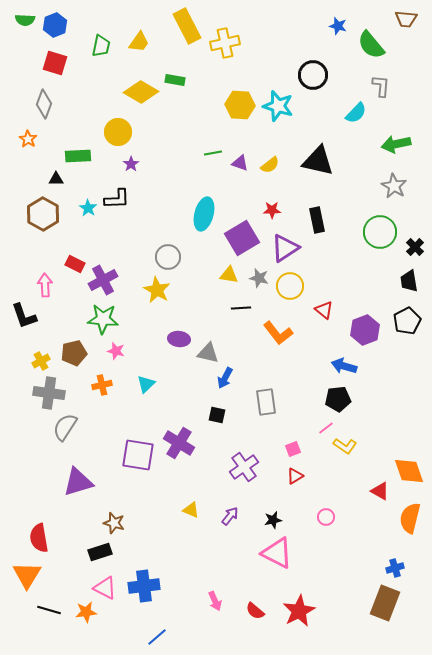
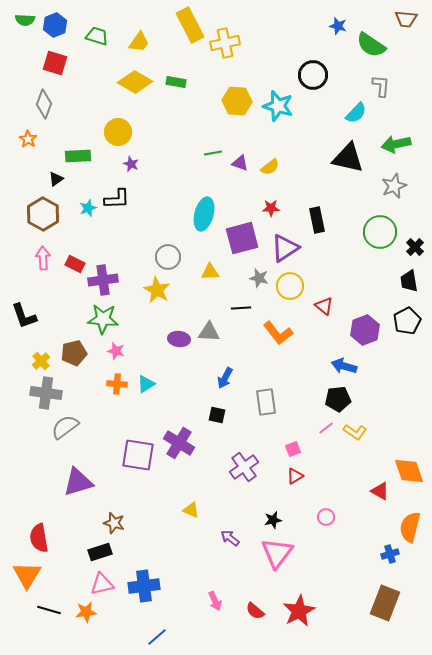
yellow rectangle at (187, 26): moved 3 px right, 1 px up
green semicircle at (371, 45): rotated 16 degrees counterclockwise
green trapezoid at (101, 46): moved 4 px left, 10 px up; rotated 85 degrees counterclockwise
green rectangle at (175, 80): moved 1 px right, 2 px down
yellow diamond at (141, 92): moved 6 px left, 10 px up
yellow hexagon at (240, 105): moved 3 px left, 4 px up
black triangle at (318, 161): moved 30 px right, 3 px up
purple star at (131, 164): rotated 14 degrees counterclockwise
yellow semicircle at (270, 165): moved 2 px down
black triangle at (56, 179): rotated 35 degrees counterclockwise
gray star at (394, 186): rotated 20 degrees clockwise
cyan star at (88, 208): rotated 18 degrees clockwise
red star at (272, 210): moved 1 px left, 2 px up
purple square at (242, 238): rotated 16 degrees clockwise
yellow triangle at (229, 275): moved 19 px left, 3 px up; rotated 12 degrees counterclockwise
purple cross at (103, 280): rotated 20 degrees clockwise
pink arrow at (45, 285): moved 2 px left, 27 px up
red triangle at (324, 310): moved 4 px up
gray triangle at (208, 353): moved 1 px right, 21 px up; rotated 10 degrees counterclockwise
yellow cross at (41, 361): rotated 12 degrees counterclockwise
cyan triangle at (146, 384): rotated 12 degrees clockwise
orange cross at (102, 385): moved 15 px right, 1 px up; rotated 18 degrees clockwise
gray cross at (49, 393): moved 3 px left
gray semicircle at (65, 427): rotated 20 degrees clockwise
yellow L-shape at (345, 446): moved 10 px right, 14 px up
purple arrow at (230, 516): moved 22 px down; rotated 90 degrees counterclockwise
orange semicircle at (410, 518): moved 9 px down
pink triangle at (277, 553): rotated 40 degrees clockwise
blue cross at (395, 568): moved 5 px left, 14 px up
pink triangle at (105, 588): moved 3 px left, 4 px up; rotated 40 degrees counterclockwise
